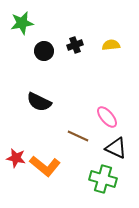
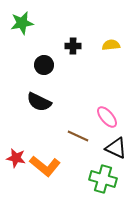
black cross: moved 2 px left, 1 px down; rotated 21 degrees clockwise
black circle: moved 14 px down
